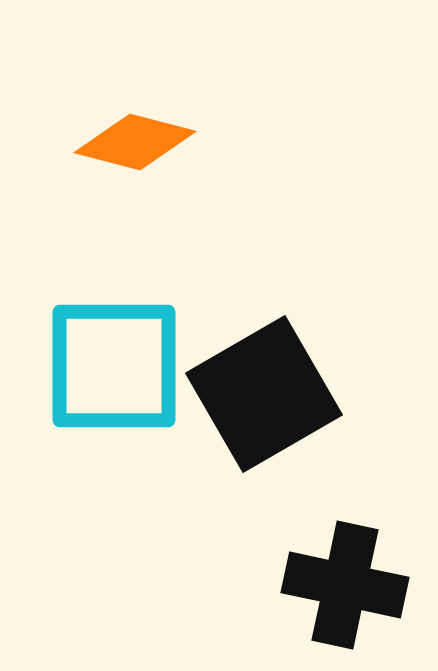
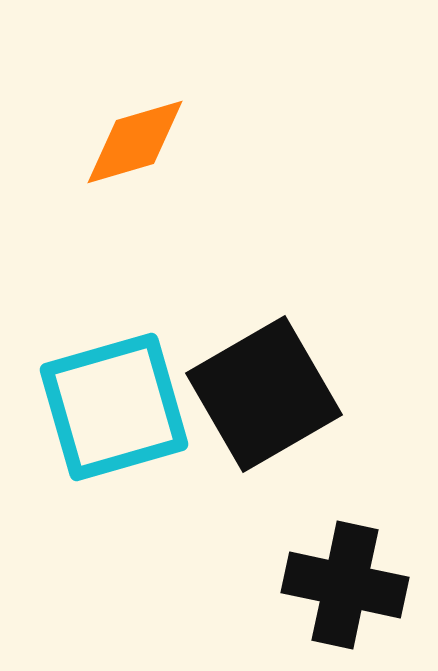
orange diamond: rotated 31 degrees counterclockwise
cyan square: moved 41 px down; rotated 16 degrees counterclockwise
